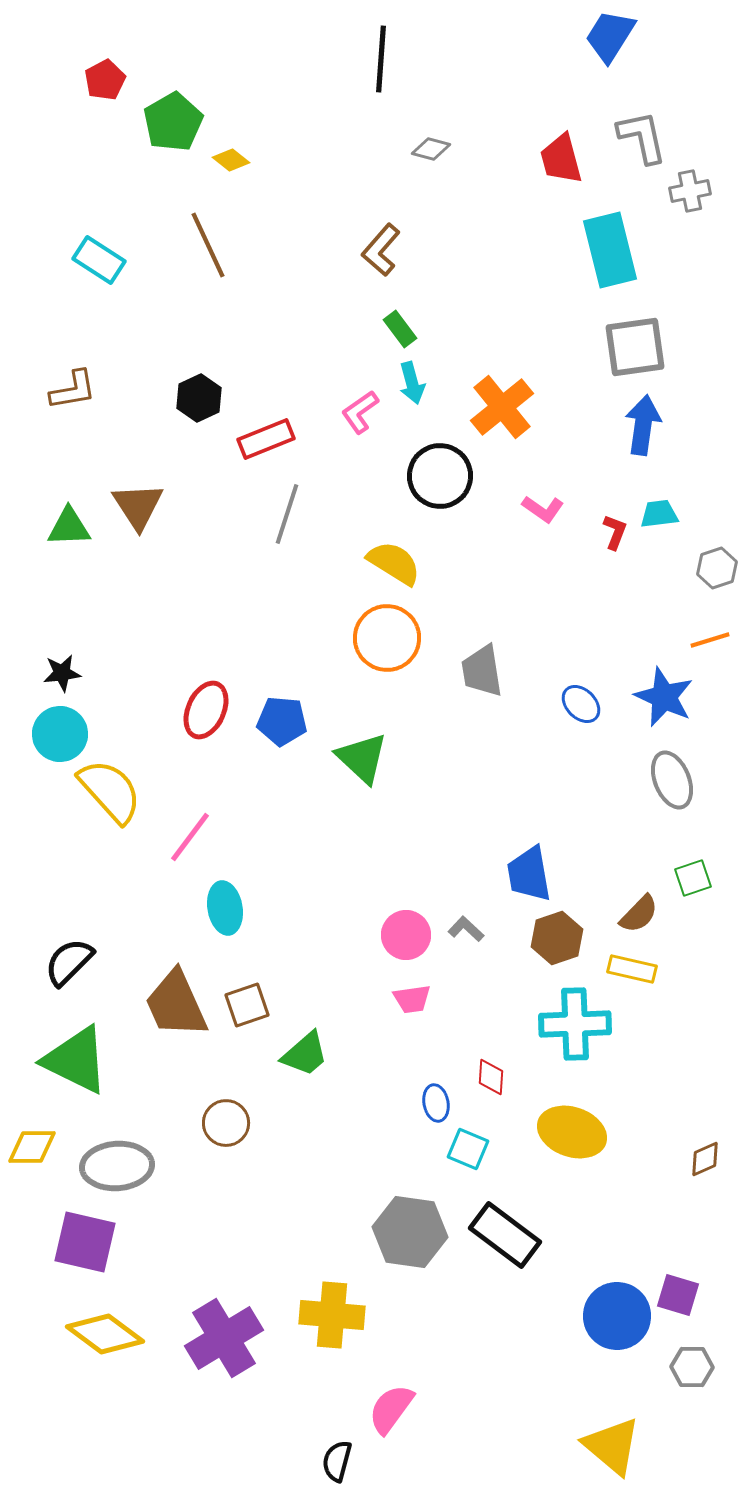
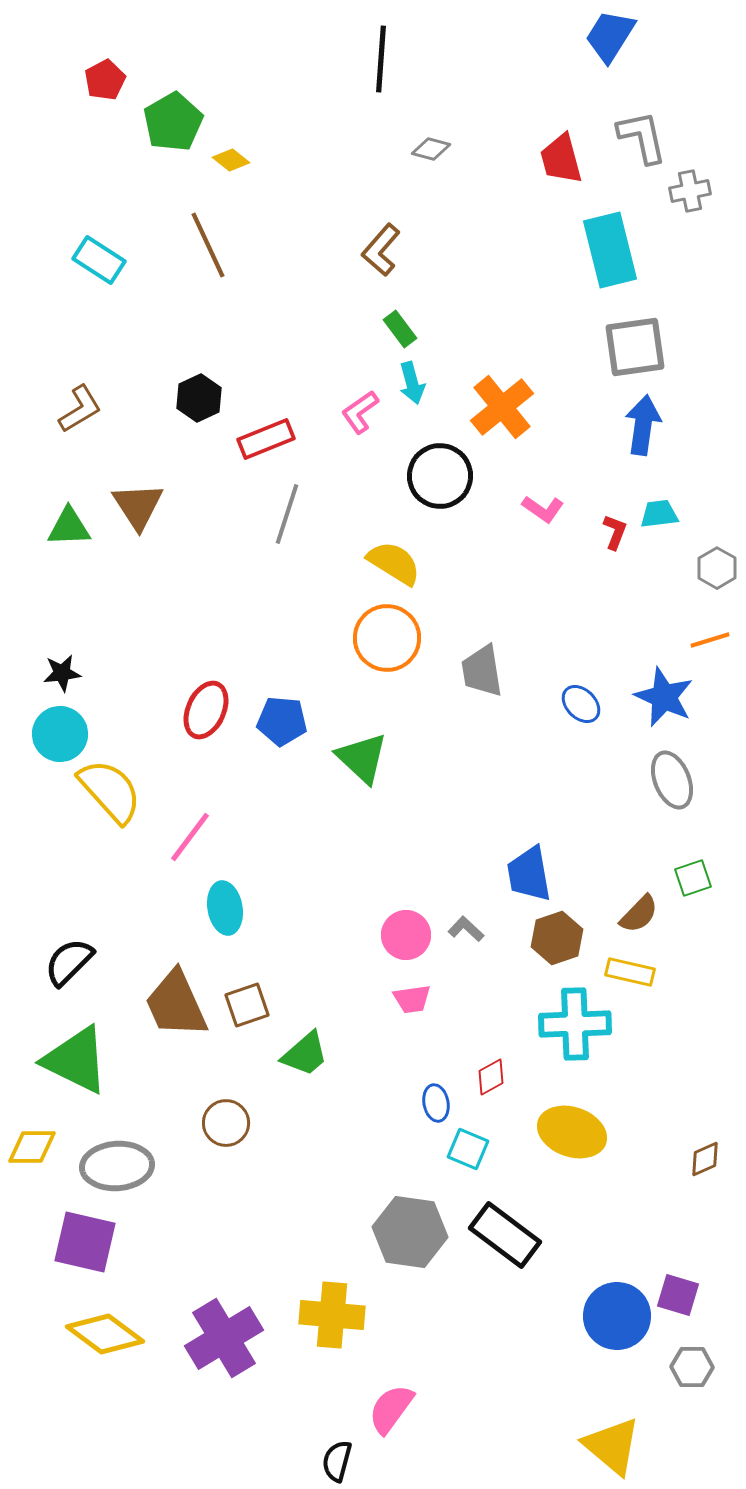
brown L-shape at (73, 390): moved 7 px right, 19 px down; rotated 21 degrees counterclockwise
gray hexagon at (717, 568): rotated 12 degrees counterclockwise
yellow rectangle at (632, 969): moved 2 px left, 3 px down
red diamond at (491, 1077): rotated 57 degrees clockwise
